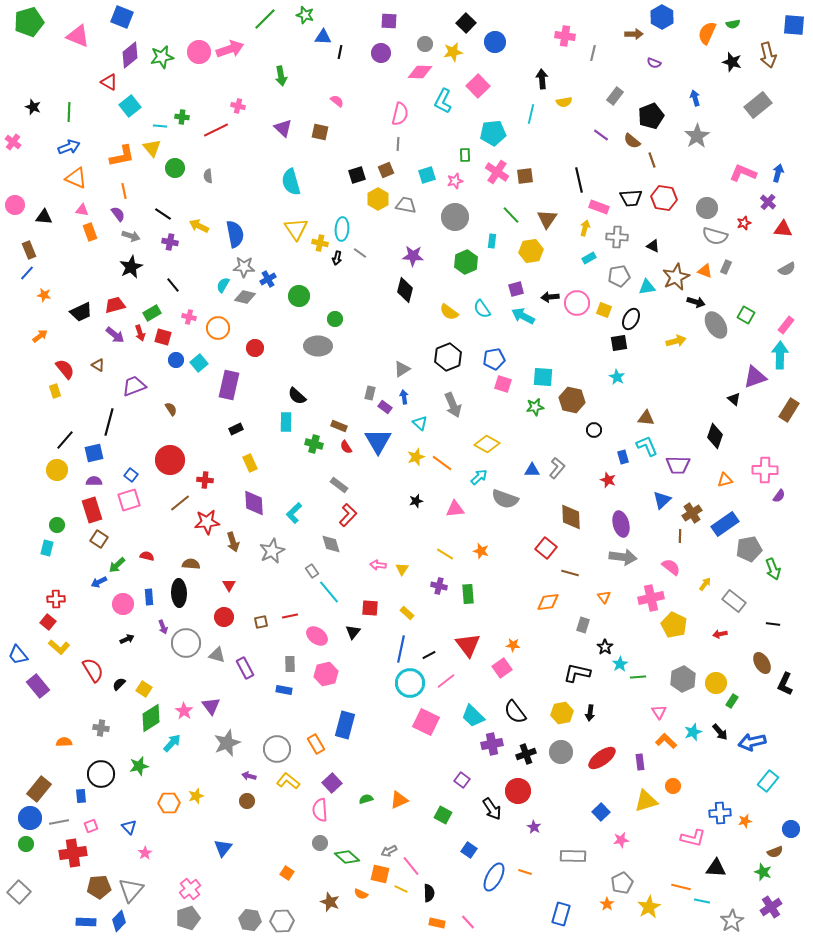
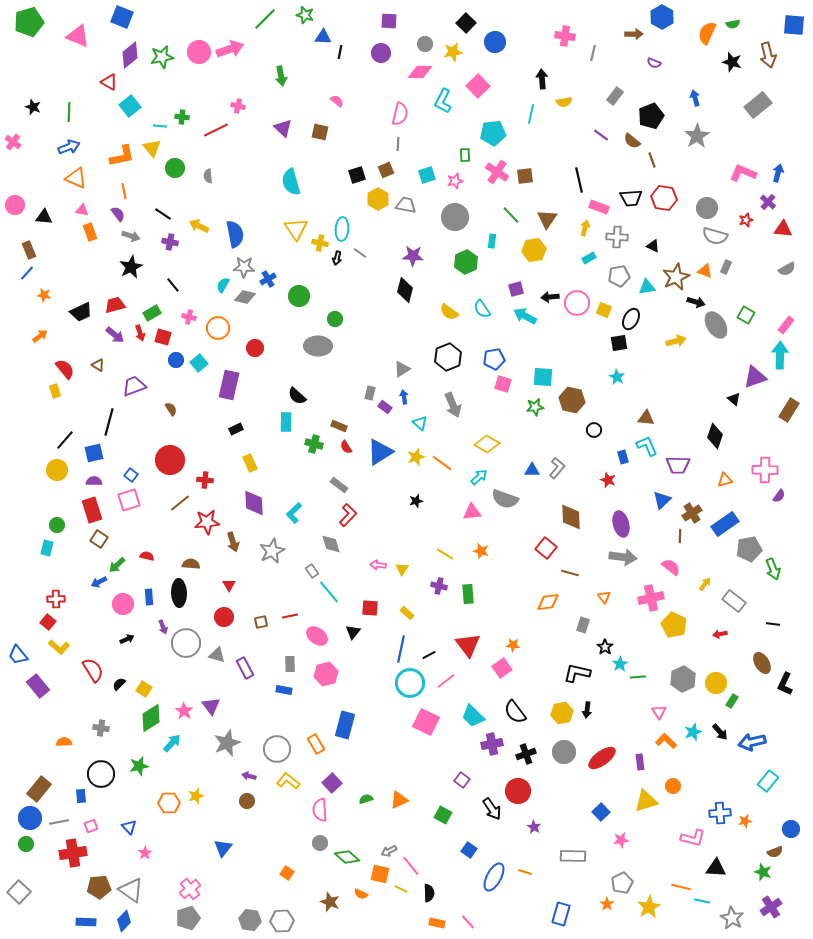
red star at (744, 223): moved 2 px right, 3 px up
yellow hexagon at (531, 251): moved 3 px right, 1 px up
cyan arrow at (523, 316): moved 2 px right
blue triangle at (378, 441): moved 2 px right, 11 px down; rotated 28 degrees clockwise
pink triangle at (455, 509): moved 17 px right, 3 px down
black arrow at (590, 713): moved 3 px left, 3 px up
gray circle at (561, 752): moved 3 px right
gray triangle at (131, 890): rotated 36 degrees counterclockwise
blue diamond at (119, 921): moved 5 px right
gray star at (732, 921): moved 3 px up; rotated 10 degrees counterclockwise
